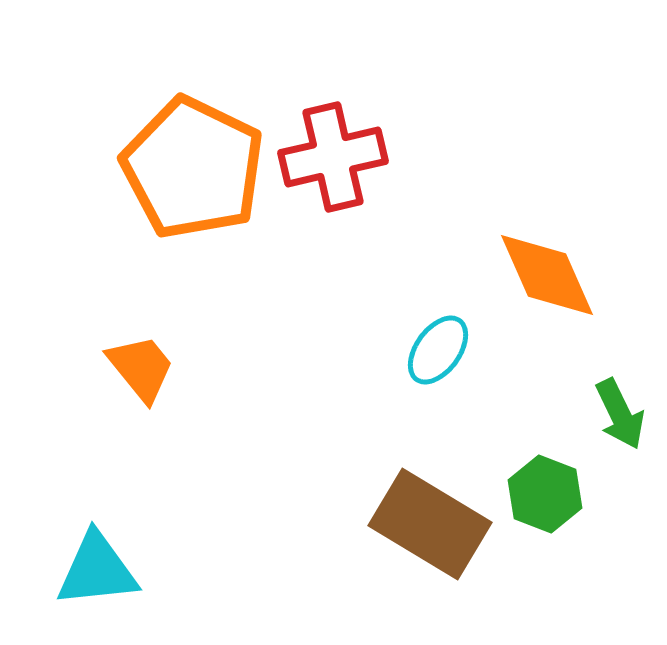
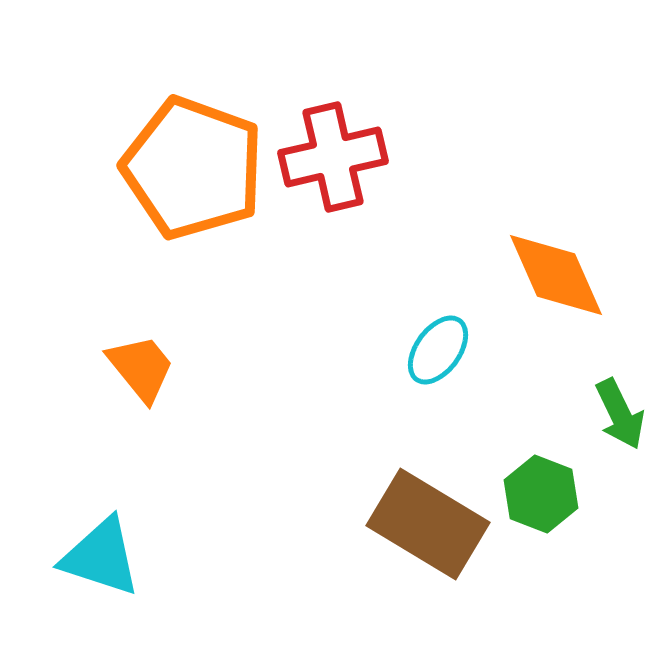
orange pentagon: rotated 6 degrees counterclockwise
orange diamond: moved 9 px right
green hexagon: moved 4 px left
brown rectangle: moved 2 px left
cyan triangle: moved 4 px right, 13 px up; rotated 24 degrees clockwise
